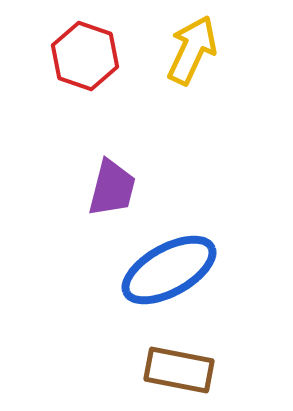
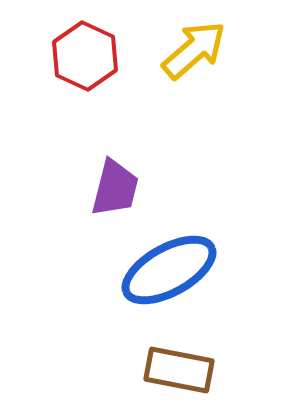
yellow arrow: moved 2 px right; rotated 24 degrees clockwise
red hexagon: rotated 6 degrees clockwise
purple trapezoid: moved 3 px right
